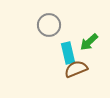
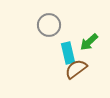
brown semicircle: rotated 15 degrees counterclockwise
